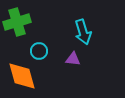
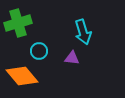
green cross: moved 1 px right, 1 px down
purple triangle: moved 1 px left, 1 px up
orange diamond: rotated 24 degrees counterclockwise
